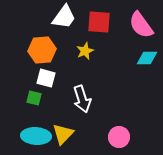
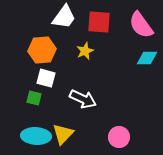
white arrow: moved 1 px right; rotated 48 degrees counterclockwise
